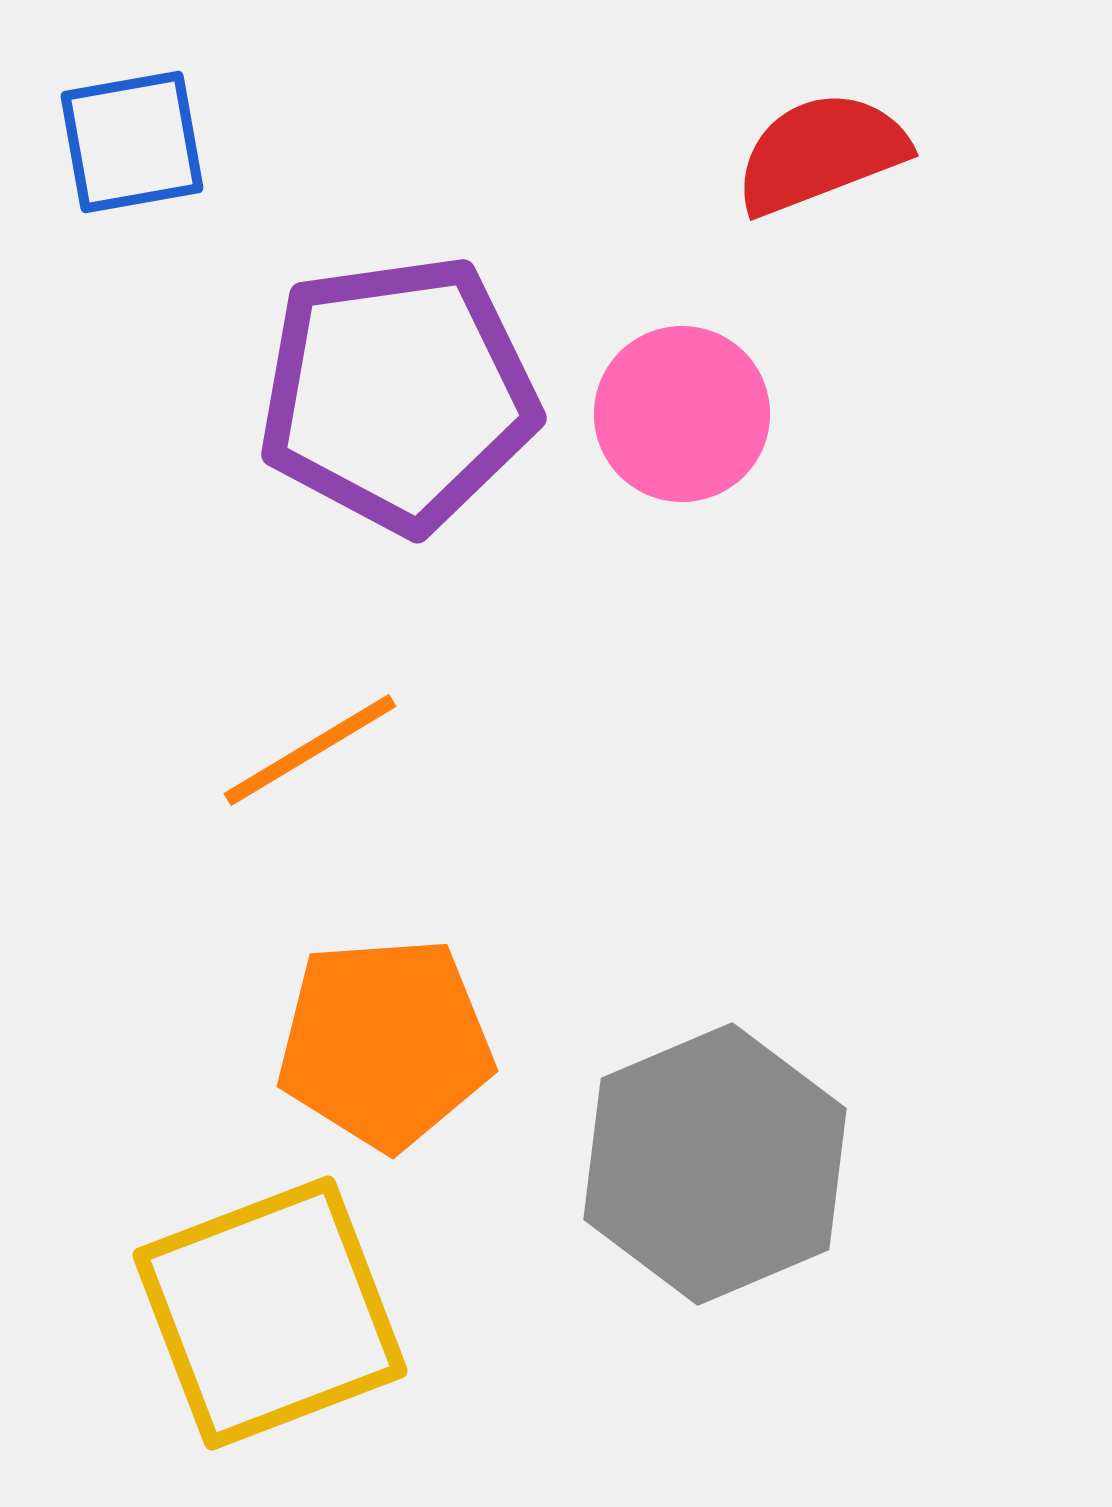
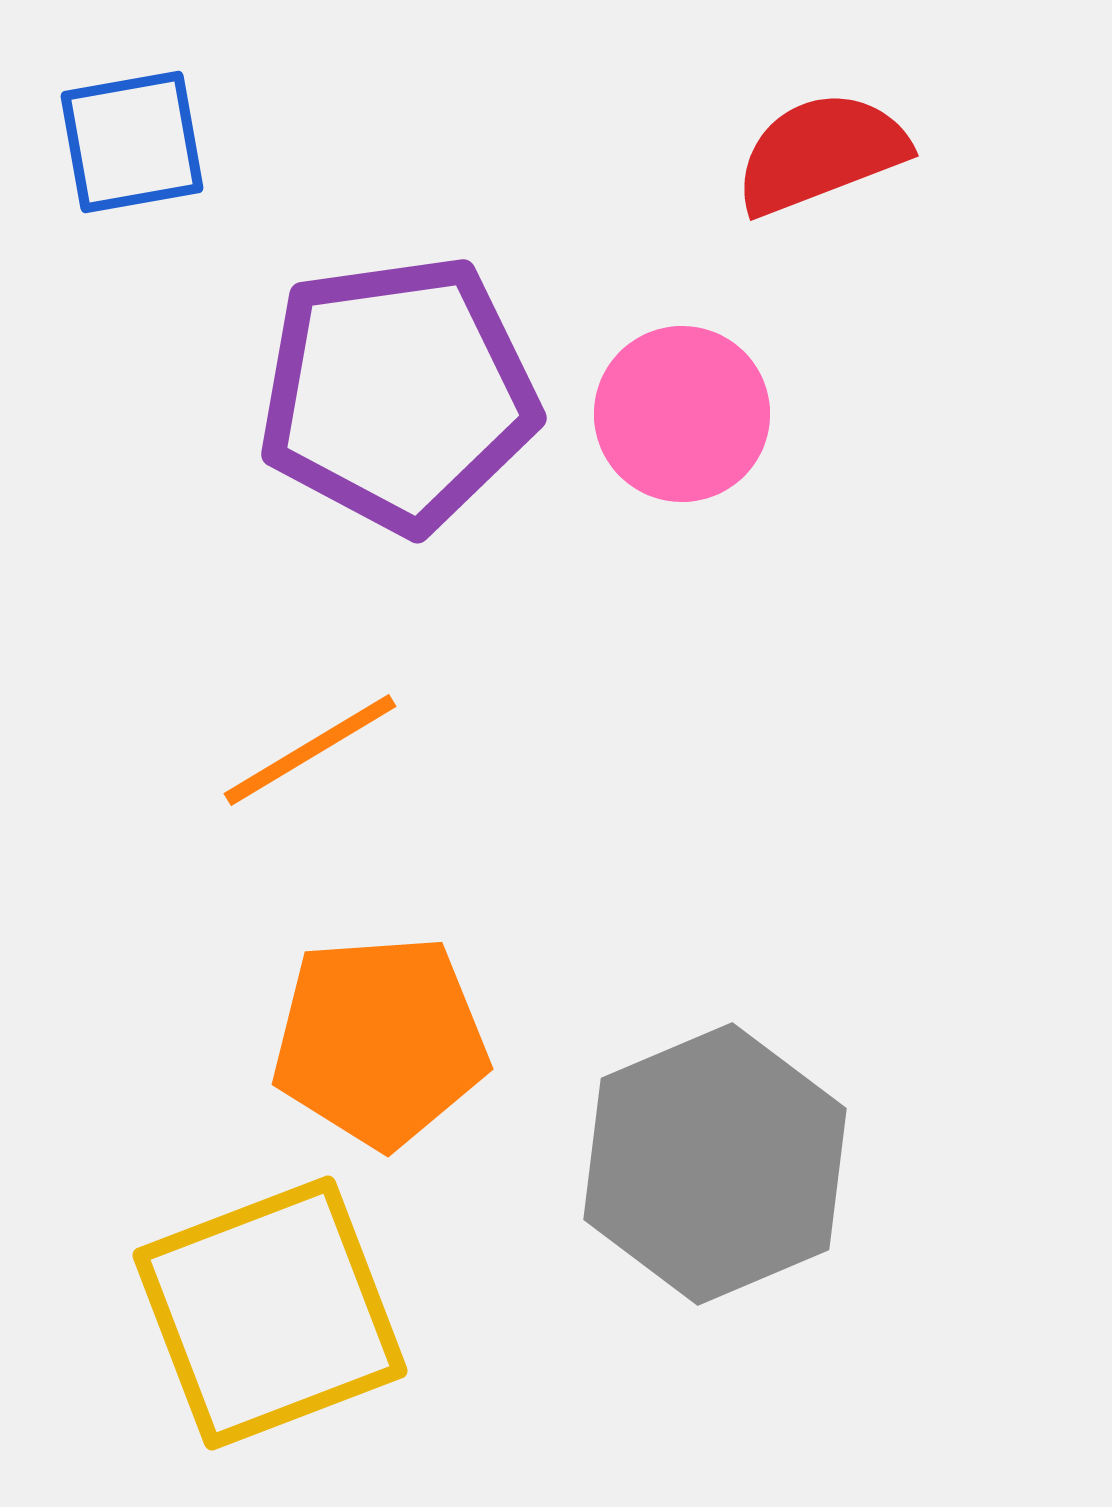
orange pentagon: moved 5 px left, 2 px up
